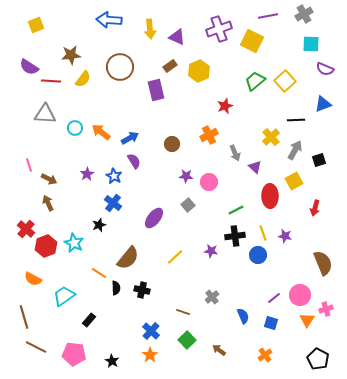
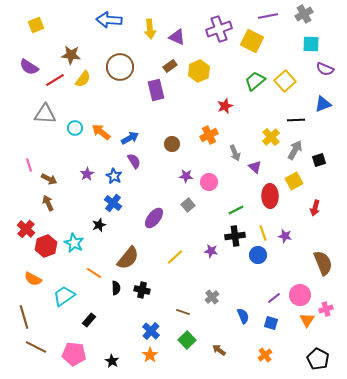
brown star at (71, 55): rotated 12 degrees clockwise
red line at (51, 81): moved 4 px right, 1 px up; rotated 36 degrees counterclockwise
orange line at (99, 273): moved 5 px left
